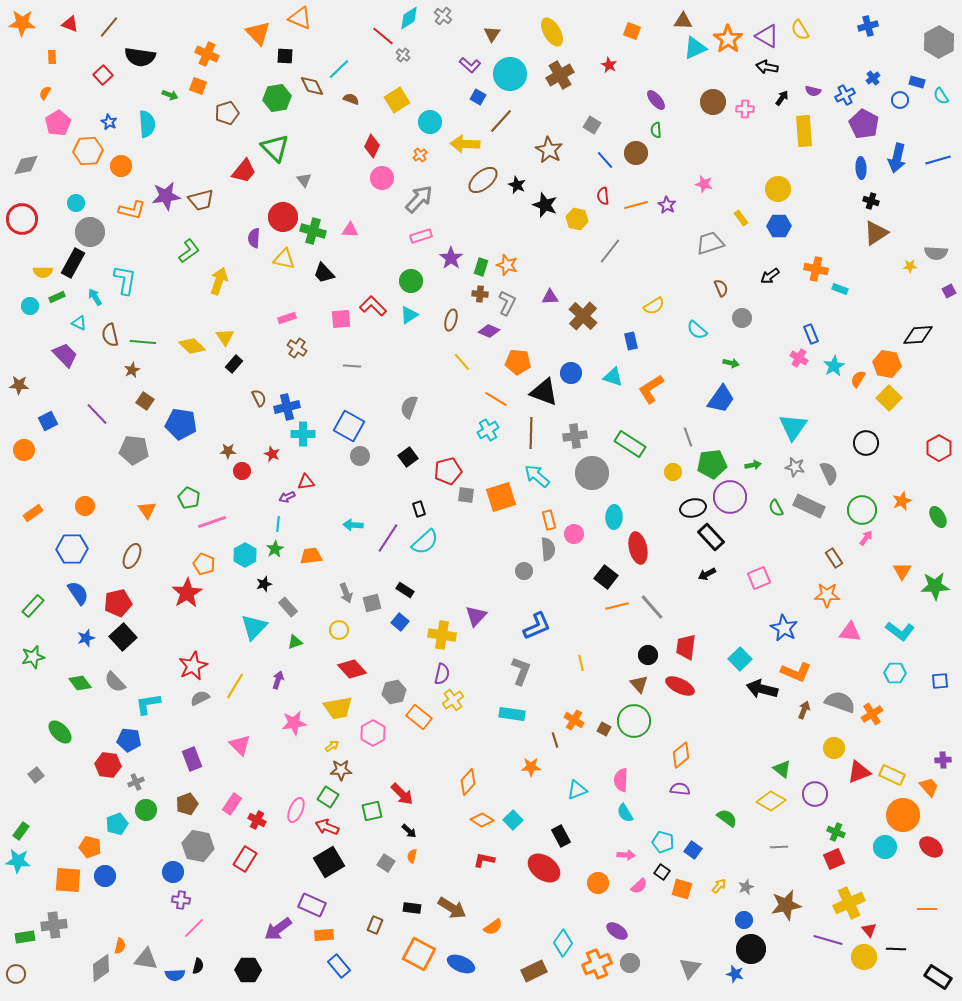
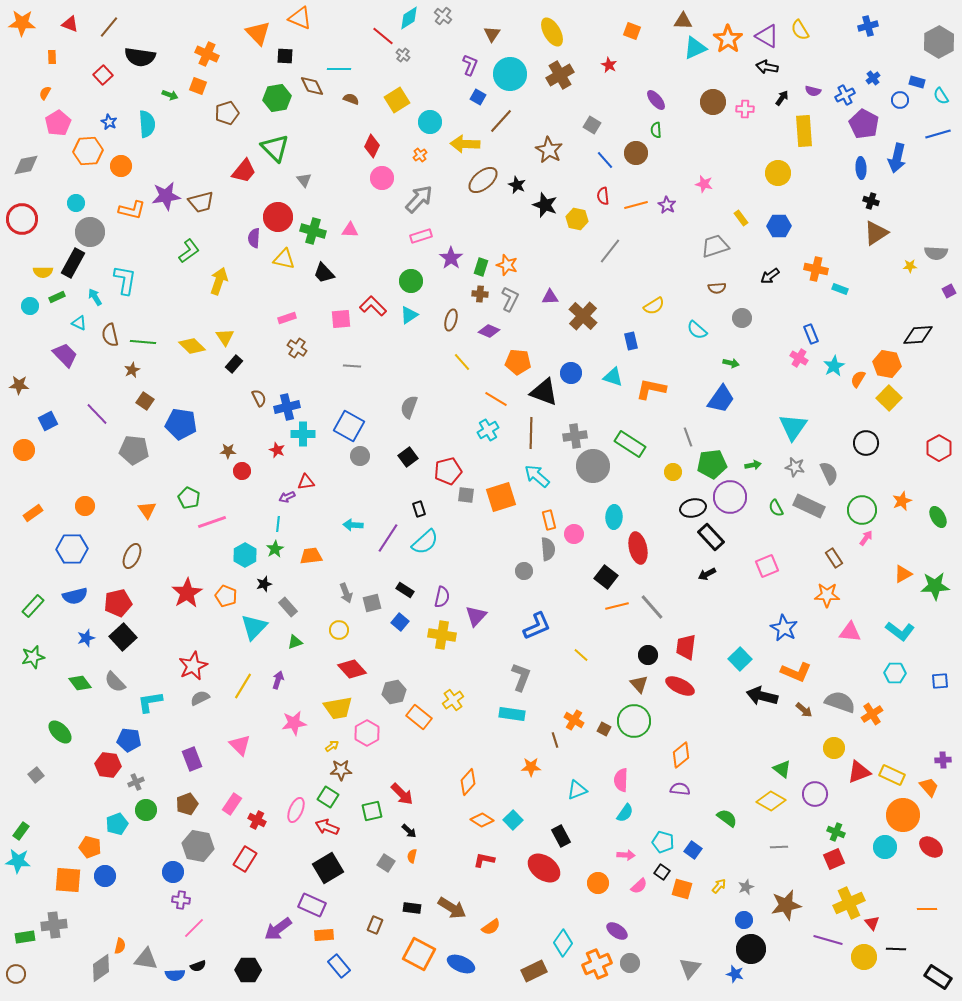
purple L-shape at (470, 65): rotated 110 degrees counterclockwise
cyan line at (339, 69): rotated 45 degrees clockwise
blue line at (938, 160): moved 26 px up
yellow circle at (778, 189): moved 16 px up
brown trapezoid at (201, 200): moved 2 px down
red circle at (283, 217): moved 5 px left
gray trapezoid at (710, 243): moved 5 px right, 3 px down
brown semicircle at (721, 288): moved 4 px left; rotated 108 degrees clockwise
gray L-shape at (507, 303): moved 3 px right, 4 px up
orange L-shape at (651, 389): rotated 44 degrees clockwise
red star at (272, 454): moved 5 px right, 4 px up
gray circle at (592, 473): moved 1 px right, 7 px up
orange pentagon at (204, 564): moved 22 px right, 32 px down
orange triangle at (902, 571): moved 1 px right, 3 px down; rotated 30 degrees clockwise
pink square at (759, 578): moved 8 px right, 12 px up
blue semicircle at (78, 593): moved 3 px left, 3 px down; rotated 110 degrees clockwise
yellow line at (581, 663): moved 8 px up; rotated 35 degrees counterclockwise
gray L-shape at (521, 671): moved 6 px down
purple semicircle at (442, 674): moved 77 px up
yellow line at (235, 686): moved 8 px right
black arrow at (762, 689): moved 7 px down
cyan L-shape at (148, 704): moved 2 px right, 2 px up
brown arrow at (804, 710): rotated 108 degrees clockwise
pink hexagon at (373, 733): moved 6 px left
cyan semicircle at (625, 813): rotated 114 degrees counterclockwise
black square at (329, 862): moved 1 px left, 6 px down
orange semicircle at (493, 927): moved 2 px left
red triangle at (869, 930): moved 3 px right, 7 px up
black semicircle at (198, 966): rotated 56 degrees clockwise
